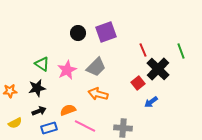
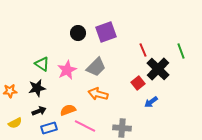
gray cross: moved 1 px left
